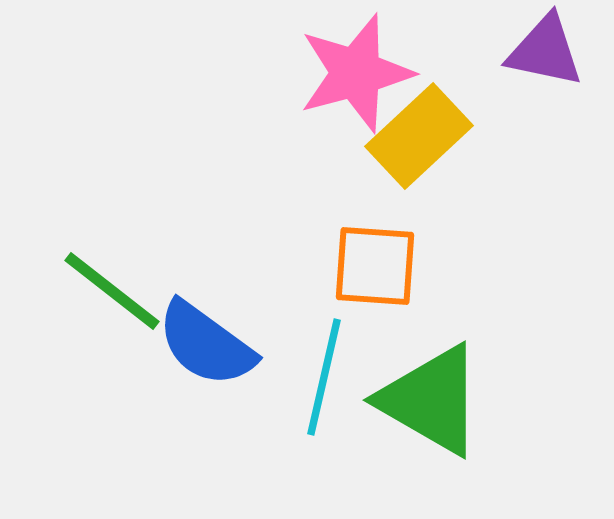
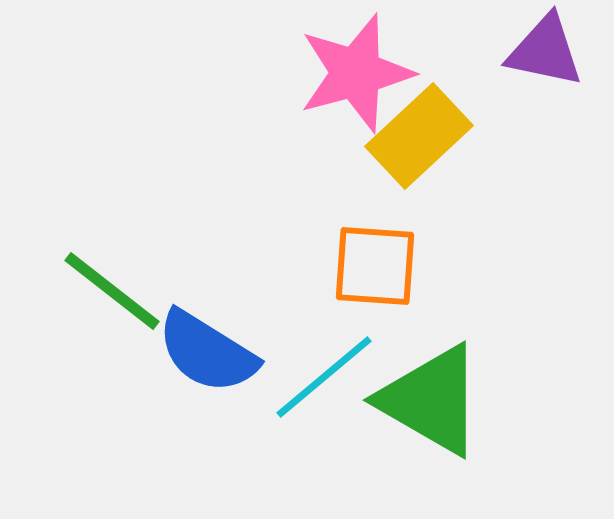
blue semicircle: moved 1 px right, 8 px down; rotated 4 degrees counterclockwise
cyan line: rotated 37 degrees clockwise
